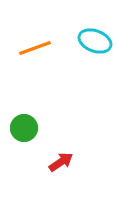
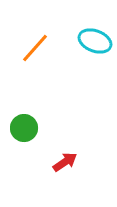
orange line: rotated 28 degrees counterclockwise
red arrow: moved 4 px right
